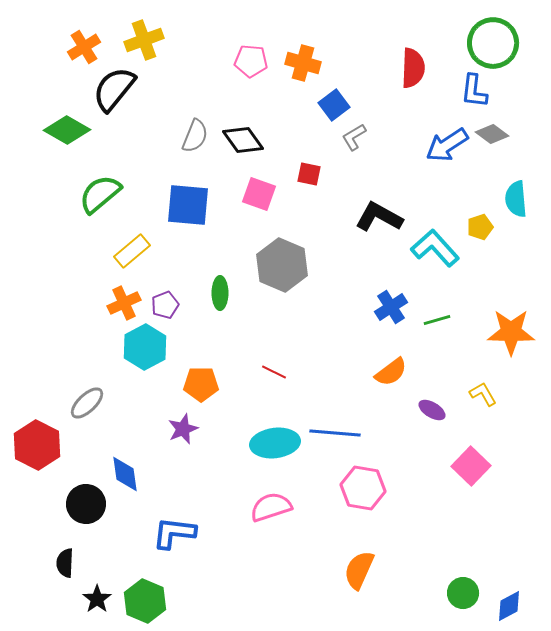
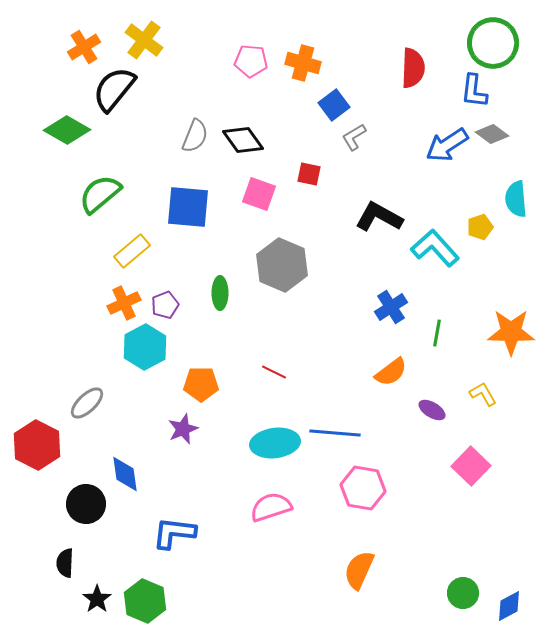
yellow cross at (144, 40): rotated 33 degrees counterclockwise
blue square at (188, 205): moved 2 px down
green line at (437, 320): moved 13 px down; rotated 64 degrees counterclockwise
